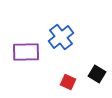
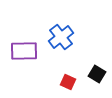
purple rectangle: moved 2 px left, 1 px up
